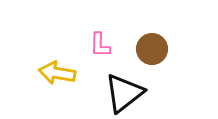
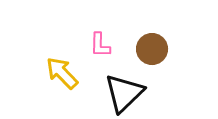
yellow arrow: moved 5 px right; rotated 36 degrees clockwise
black triangle: rotated 6 degrees counterclockwise
